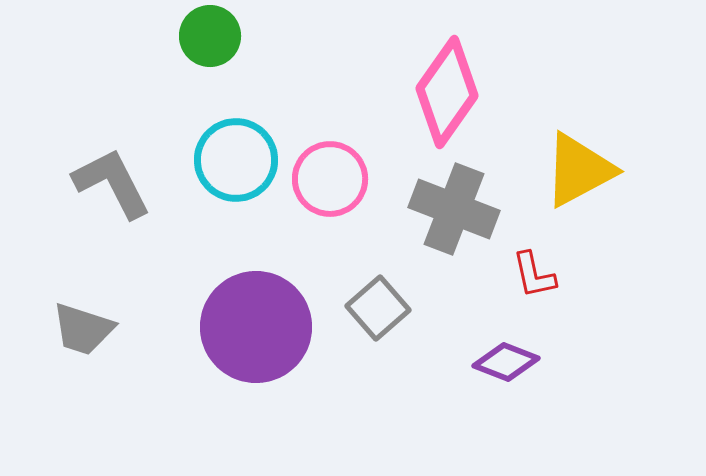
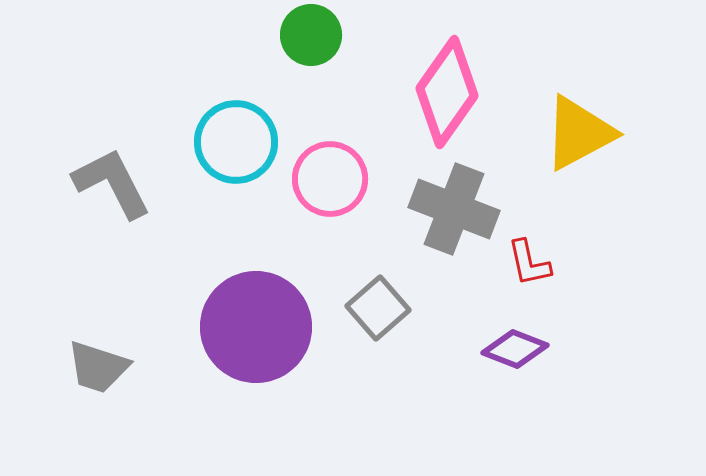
green circle: moved 101 px right, 1 px up
cyan circle: moved 18 px up
yellow triangle: moved 37 px up
red L-shape: moved 5 px left, 12 px up
gray trapezoid: moved 15 px right, 38 px down
purple diamond: moved 9 px right, 13 px up
